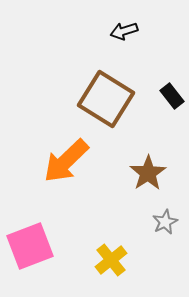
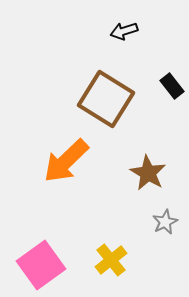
black rectangle: moved 10 px up
brown star: rotated 9 degrees counterclockwise
pink square: moved 11 px right, 19 px down; rotated 15 degrees counterclockwise
